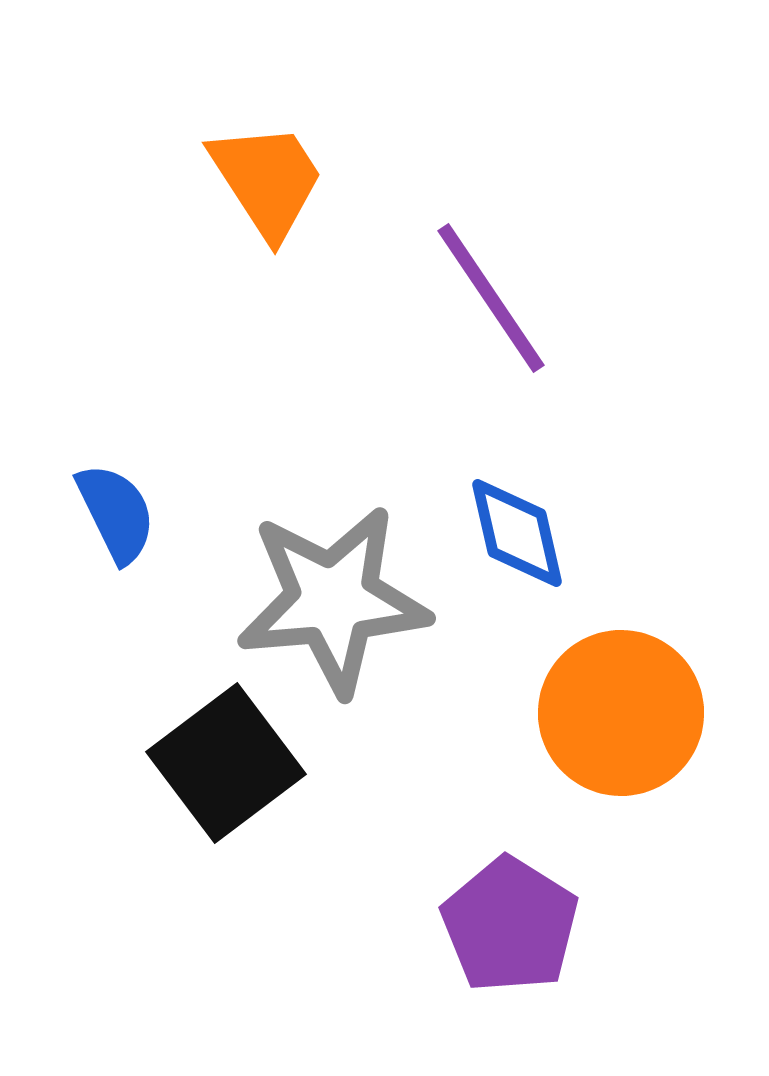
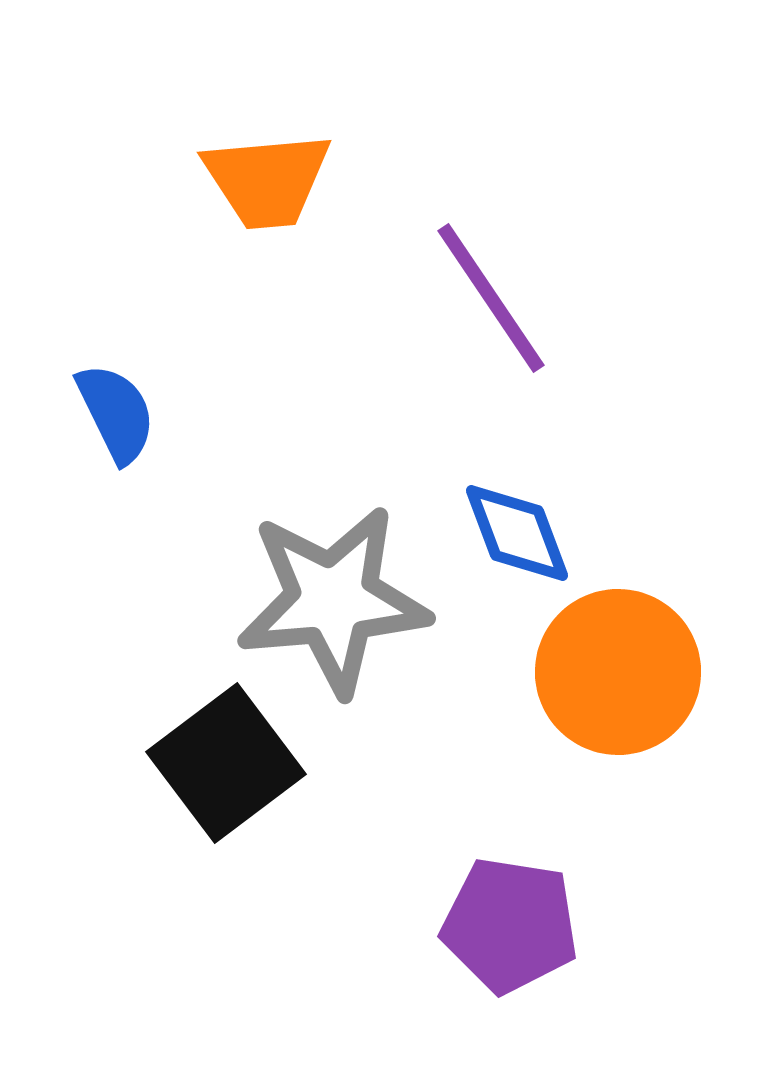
orange trapezoid: rotated 118 degrees clockwise
blue semicircle: moved 100 px up
blue diamond: rotated 8 degrees counterclockwise
orange circle: moved 3 px left, 41 px up
purple pentagon: rotated 23 degrees counterclockwise
